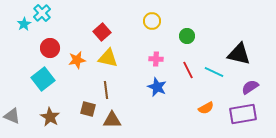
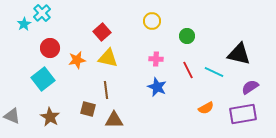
brown triangle: moved 2 px right
